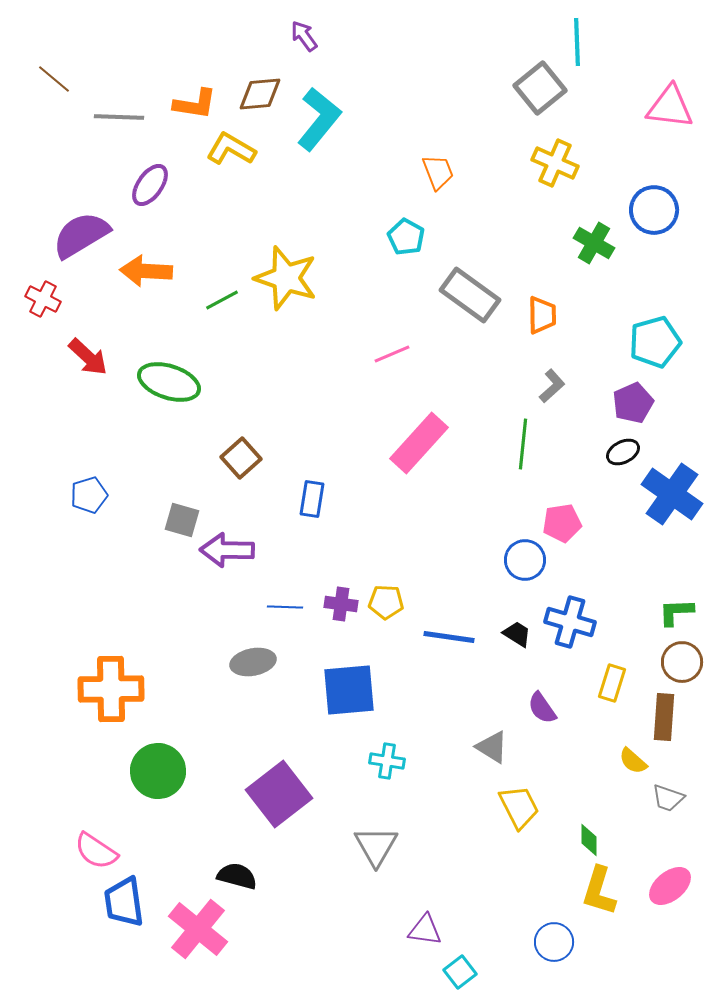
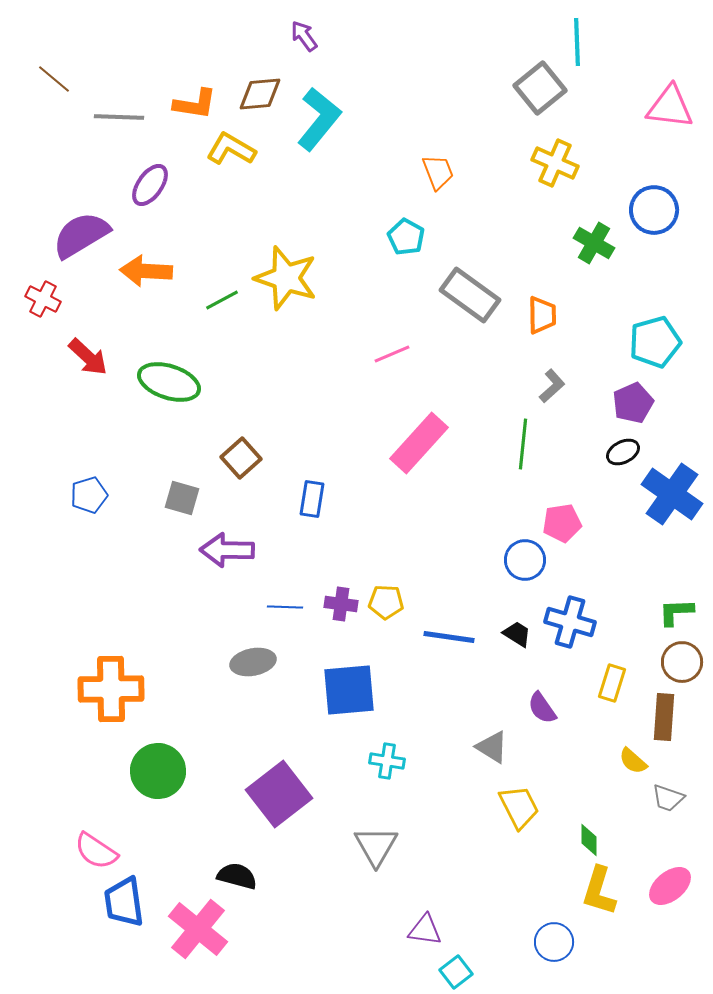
gray square at (182, 520): moved 22 px up
cyan square at (460, 972): moved 4 px left
